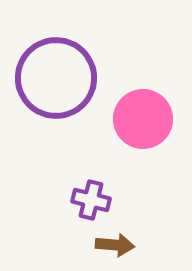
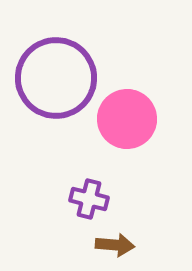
pink circle: moved 16 px left
purple cross: moved 2 px left, 1 px up
